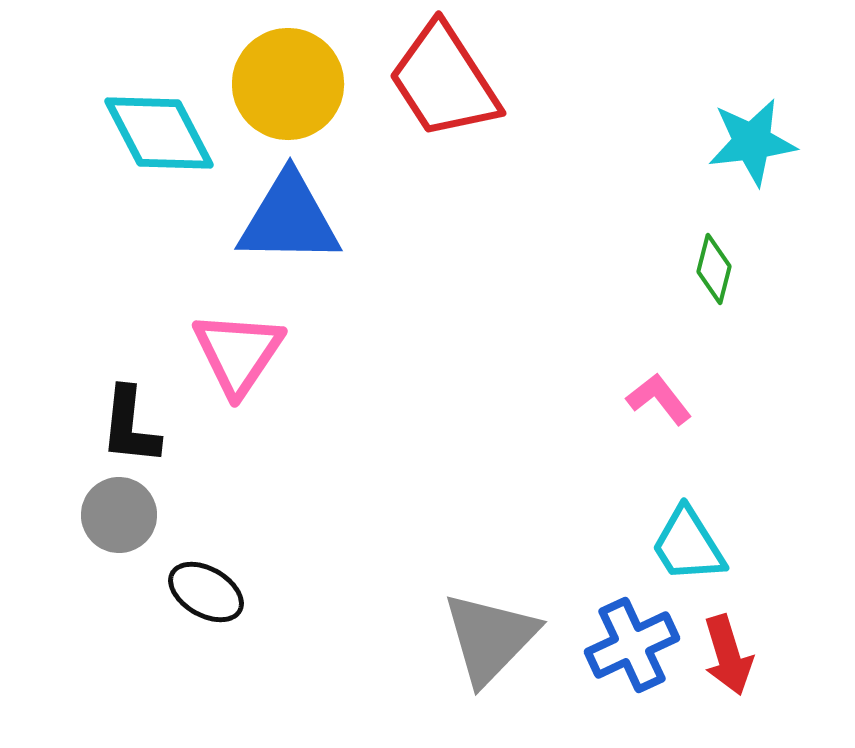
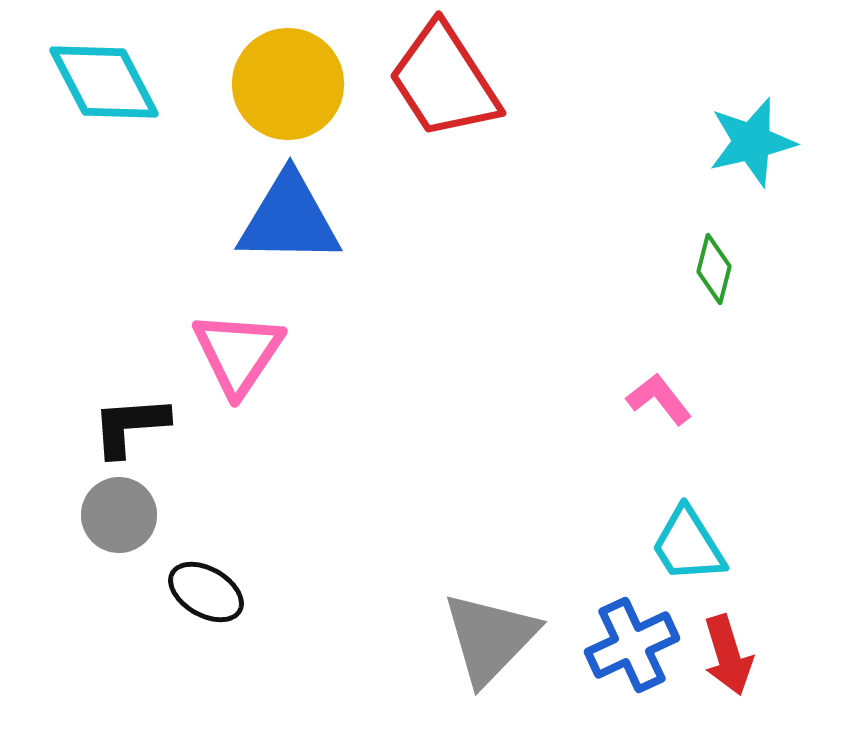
cyan diamond: moved 55 px left, 51 px up
cyan star: rotated 6 degrees counterclockwise
black L-shape: rotated 80 degrees clockwise
